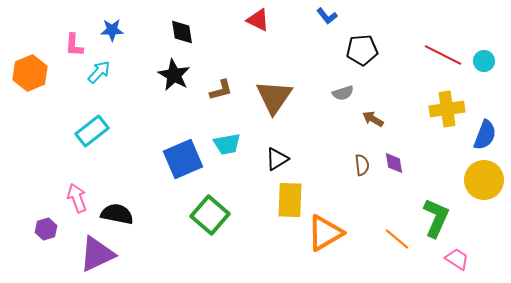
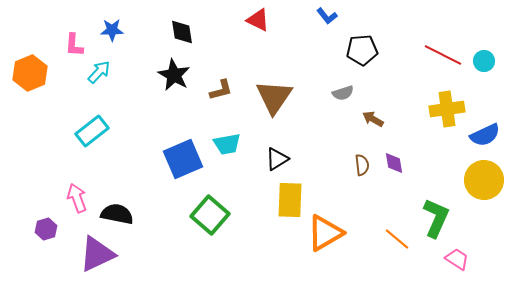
blue semicircle: rotated 44 degrees clockwise
